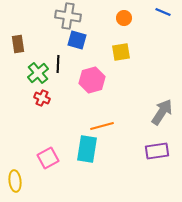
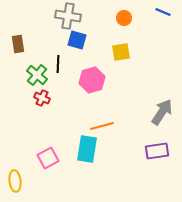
green cross: moved 1 px left, 2 px down; rotated 10 degrees counterclockwise
